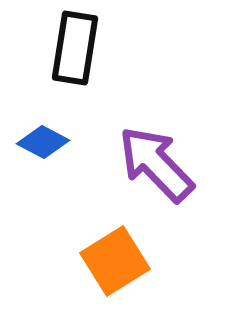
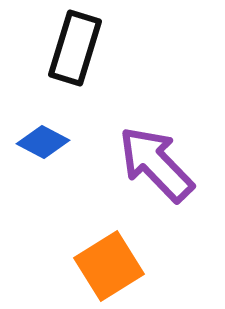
black rectangle: rotated 8 degrees clockwise
orange square: moved 6 px left, 5 px down
